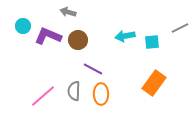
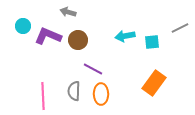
pink line: rotated 52 degrees counterclockwise
